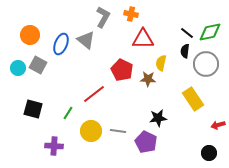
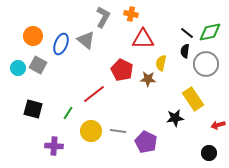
orange circle: moved 3 px right, 1 px down
black star: moved 17 px right
